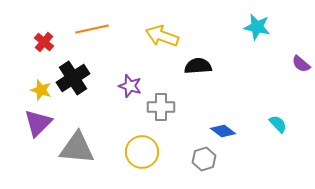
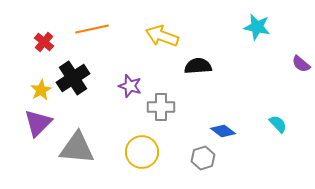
yellow star: rotated 25 degrees clockwise
gray hexagon: moved 1 px left, 1 px up
